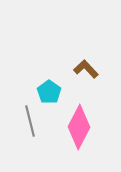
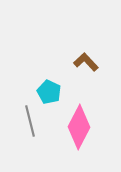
brown L-shape: moved 7 px up
cyan pentagon: rotated 10 degrees counterclockwise
